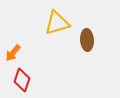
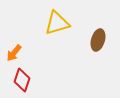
brown ellipse: moved 11 px right; rotated 20 degrees clockwise
orange arrow: moved 1 px right
